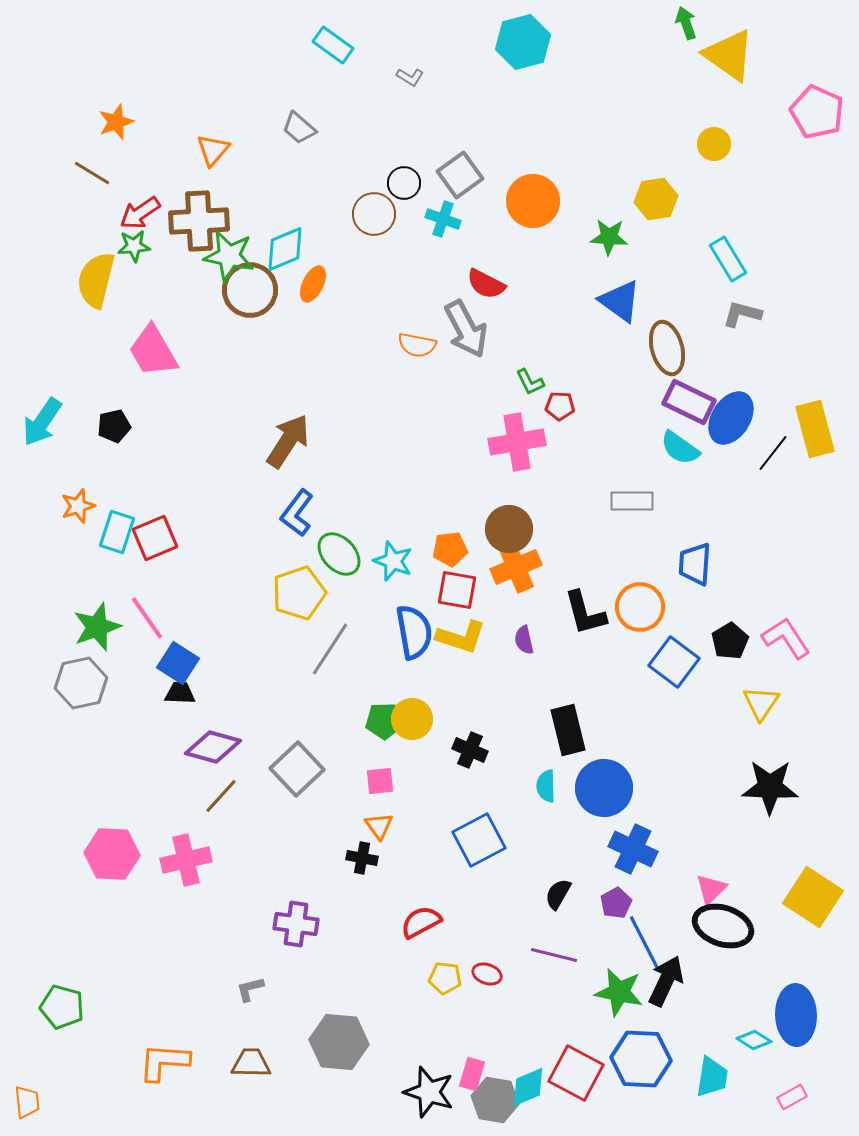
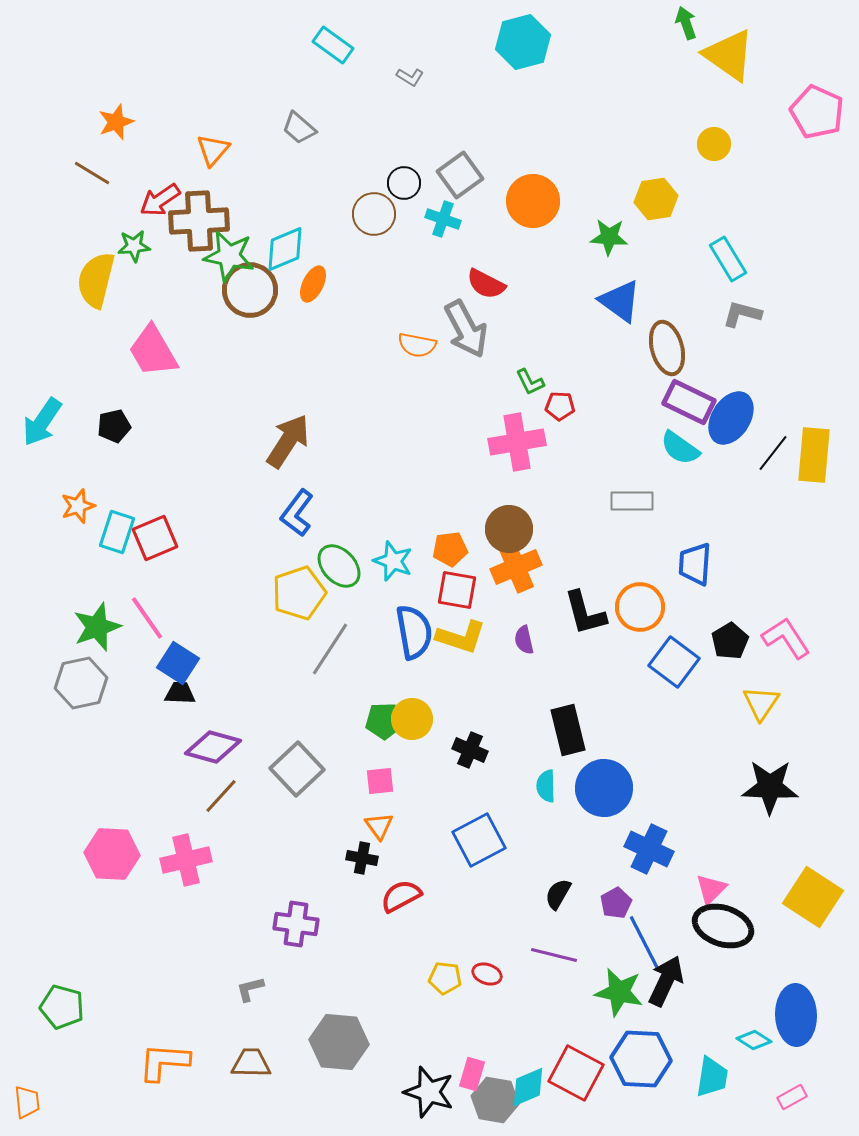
red arrow at (140, 213): moved 20 px right, 13 px up
yellow rectangle at (815, 429): moved 1 px left, 26 px down; rotated 20 degrees clockwise
green ellipse at (339, 554): moved 12 px down
blue cross at (633, 849): moved 16 px right
red semicircle at (421, 922): moved 20 px left, 26 px up
